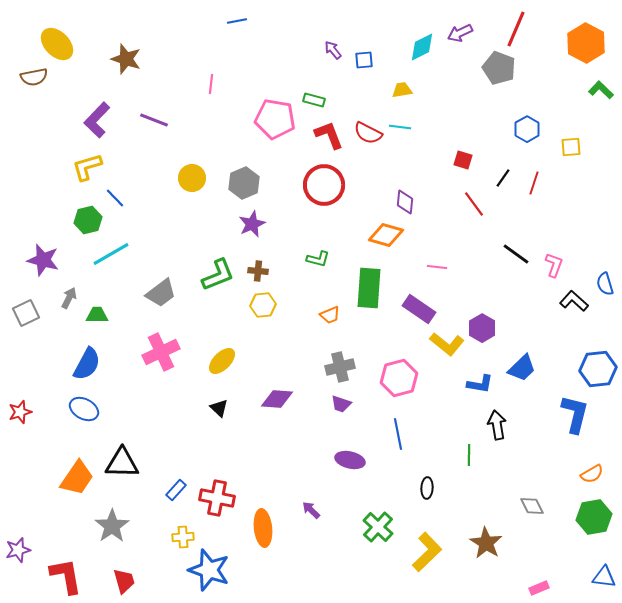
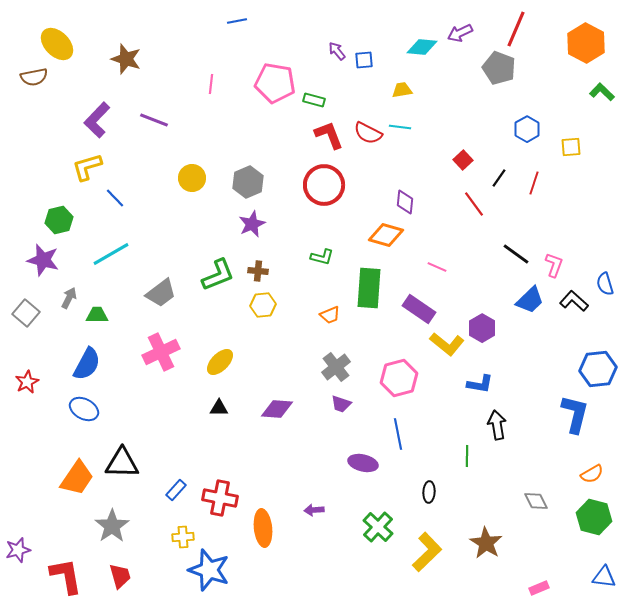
cyan diamond at (422, 47): rotated 32 degrees clockwise
purple arrow at (333, 50): moved 4 px right, 1 px down
green L-shape at (601, 90): moved 1 px right, 2 px down
pink pentagon at (275, 119): moved 36 px up
red square at (463, 160): rotated 30 degrees clockwise
black line at (503, 178): moved 4 px left
gray hexagon at (244, 183): moved 4 px right, 1 px up
green hexagon at (88, 220): moved 29 px left
green L-shape at (318, 259): moved 4 px right, 2 px up
pink line at (437, 267): rotated 18 degrees clockwise
gray square at (26, 313): rotated 24 degrees counterclockwise
yellow ellipse at (222, 361): moved 2 px left, 1 px down
gray cross at (340, 367): moved 4 px left; rotated 24 degrees counterclockwise
blue trapezoid at (522, 368): moved 8 px right, 68 px up
purple diamond at (277, 399): moved 10 px down
black triangle at (219, 408): rotated 42 degrees counterclockwise
red star at (20, 412): moved 7 px right, 30 px up; rotated 10 degrees counterclockwise
green line at (469, 455): moved 2 px left, 1 px down
purple ellipse at (350, 460): moved 13 px right, 3 px down
black ellipse at (427, 488): moved 2 px right, 4 px down
red cross at (217, 498): moved 3 px right
gray diamond at (532, 506): moved 4 px right, 5 px up
purple arrow at (311, 510): moved 3 px right; rotated 48 degrees counterclockwise
green hexagon at (594, 517): rotated 24 degrees clockwise
red trapezoid at (124, 581): moved 4 px left, 5 px up
